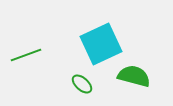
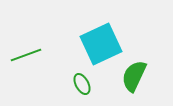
green semicircle: rotated 80 degrees counterclockwise
green ellipse: rotated 20 degrees clockwise
